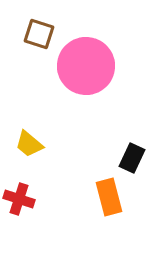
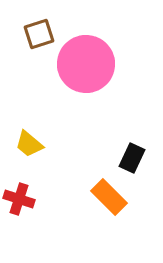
brown square: rotated 36 degrees counterclockwise
pink circle: moved 2 px up
orange rectangle: rotated 30 degrees counterclockwise
